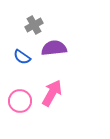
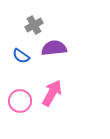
blue semicircle: moved 1 px left, 1 px up
